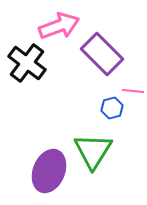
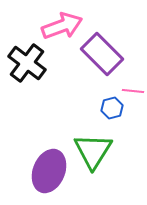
pink arrow: moved 3 px right
